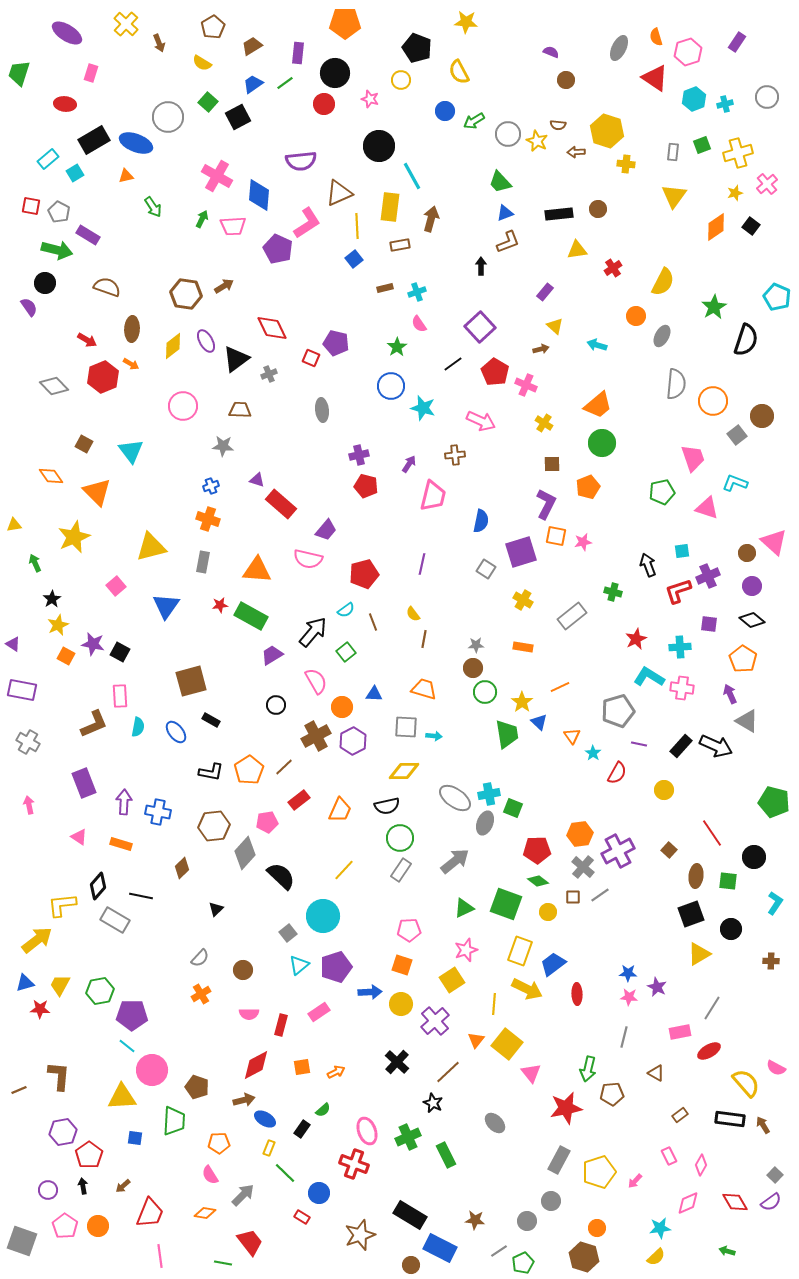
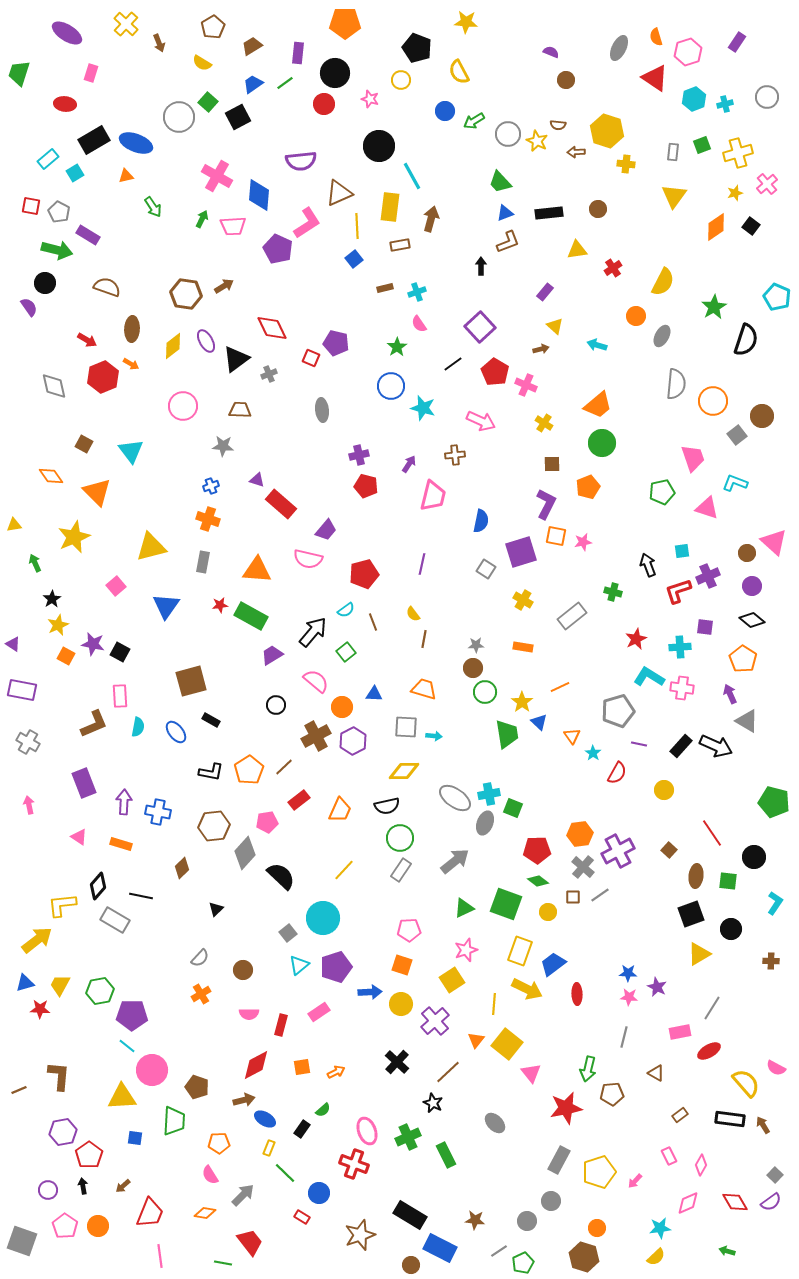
gray circle at (168, 117): moved 11 px right
black rectangle at (559, 214): moved 10 px left, 1 px up
gray diamond at (54, 386): rotated 32 degrees clockwise
purple square at (709, 624): moved 4 px left, 3 px down
pink semicircle at (316, 681): rotated 20 degrees counterclockwise
cyan circle at (323, 916): moved 2 px down
